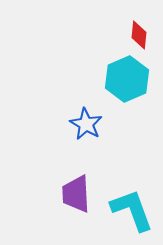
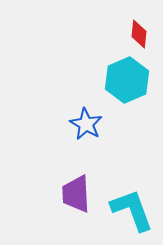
red diamond: moved 1 px up
cyan hexagon: moved 1 px down
